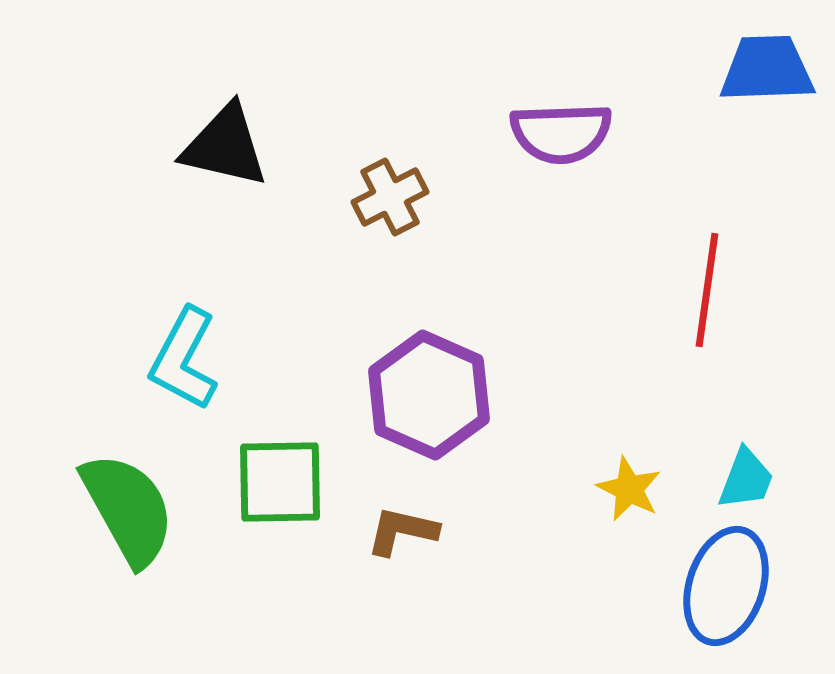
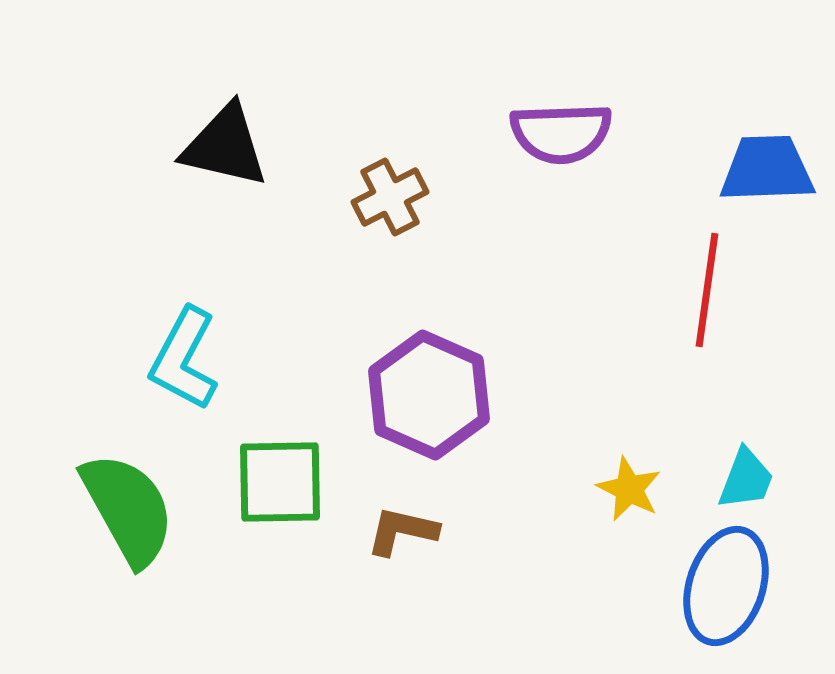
blue trapezoid: moved 100 px down
